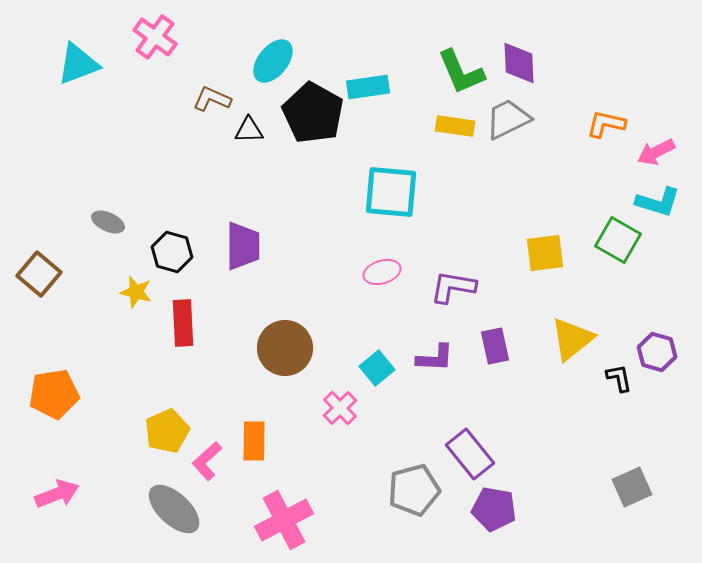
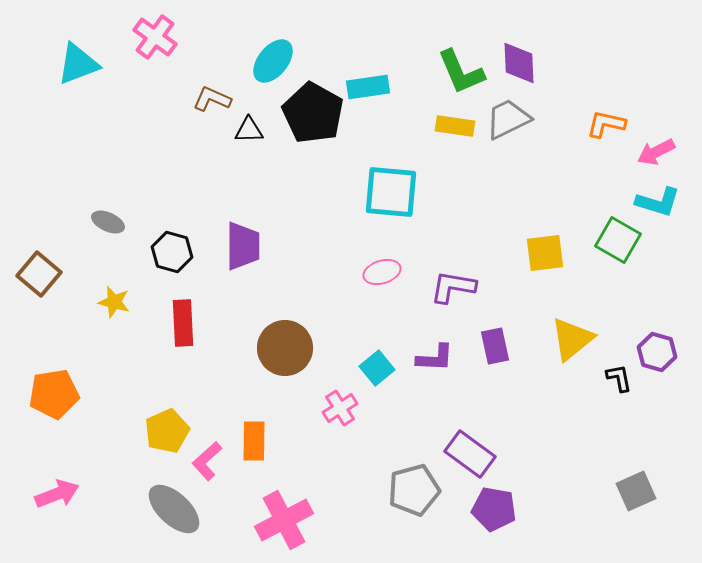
yellow star at (136, 292): moved 22 px left, 10 px down
pink cross at (340, 408): rotated 12 degrees clockwise
purple rectangle at (470, 454): rotated 15 degrees counterclockwise
gray square at (632, 487): moved 4 px right, 4 px down
